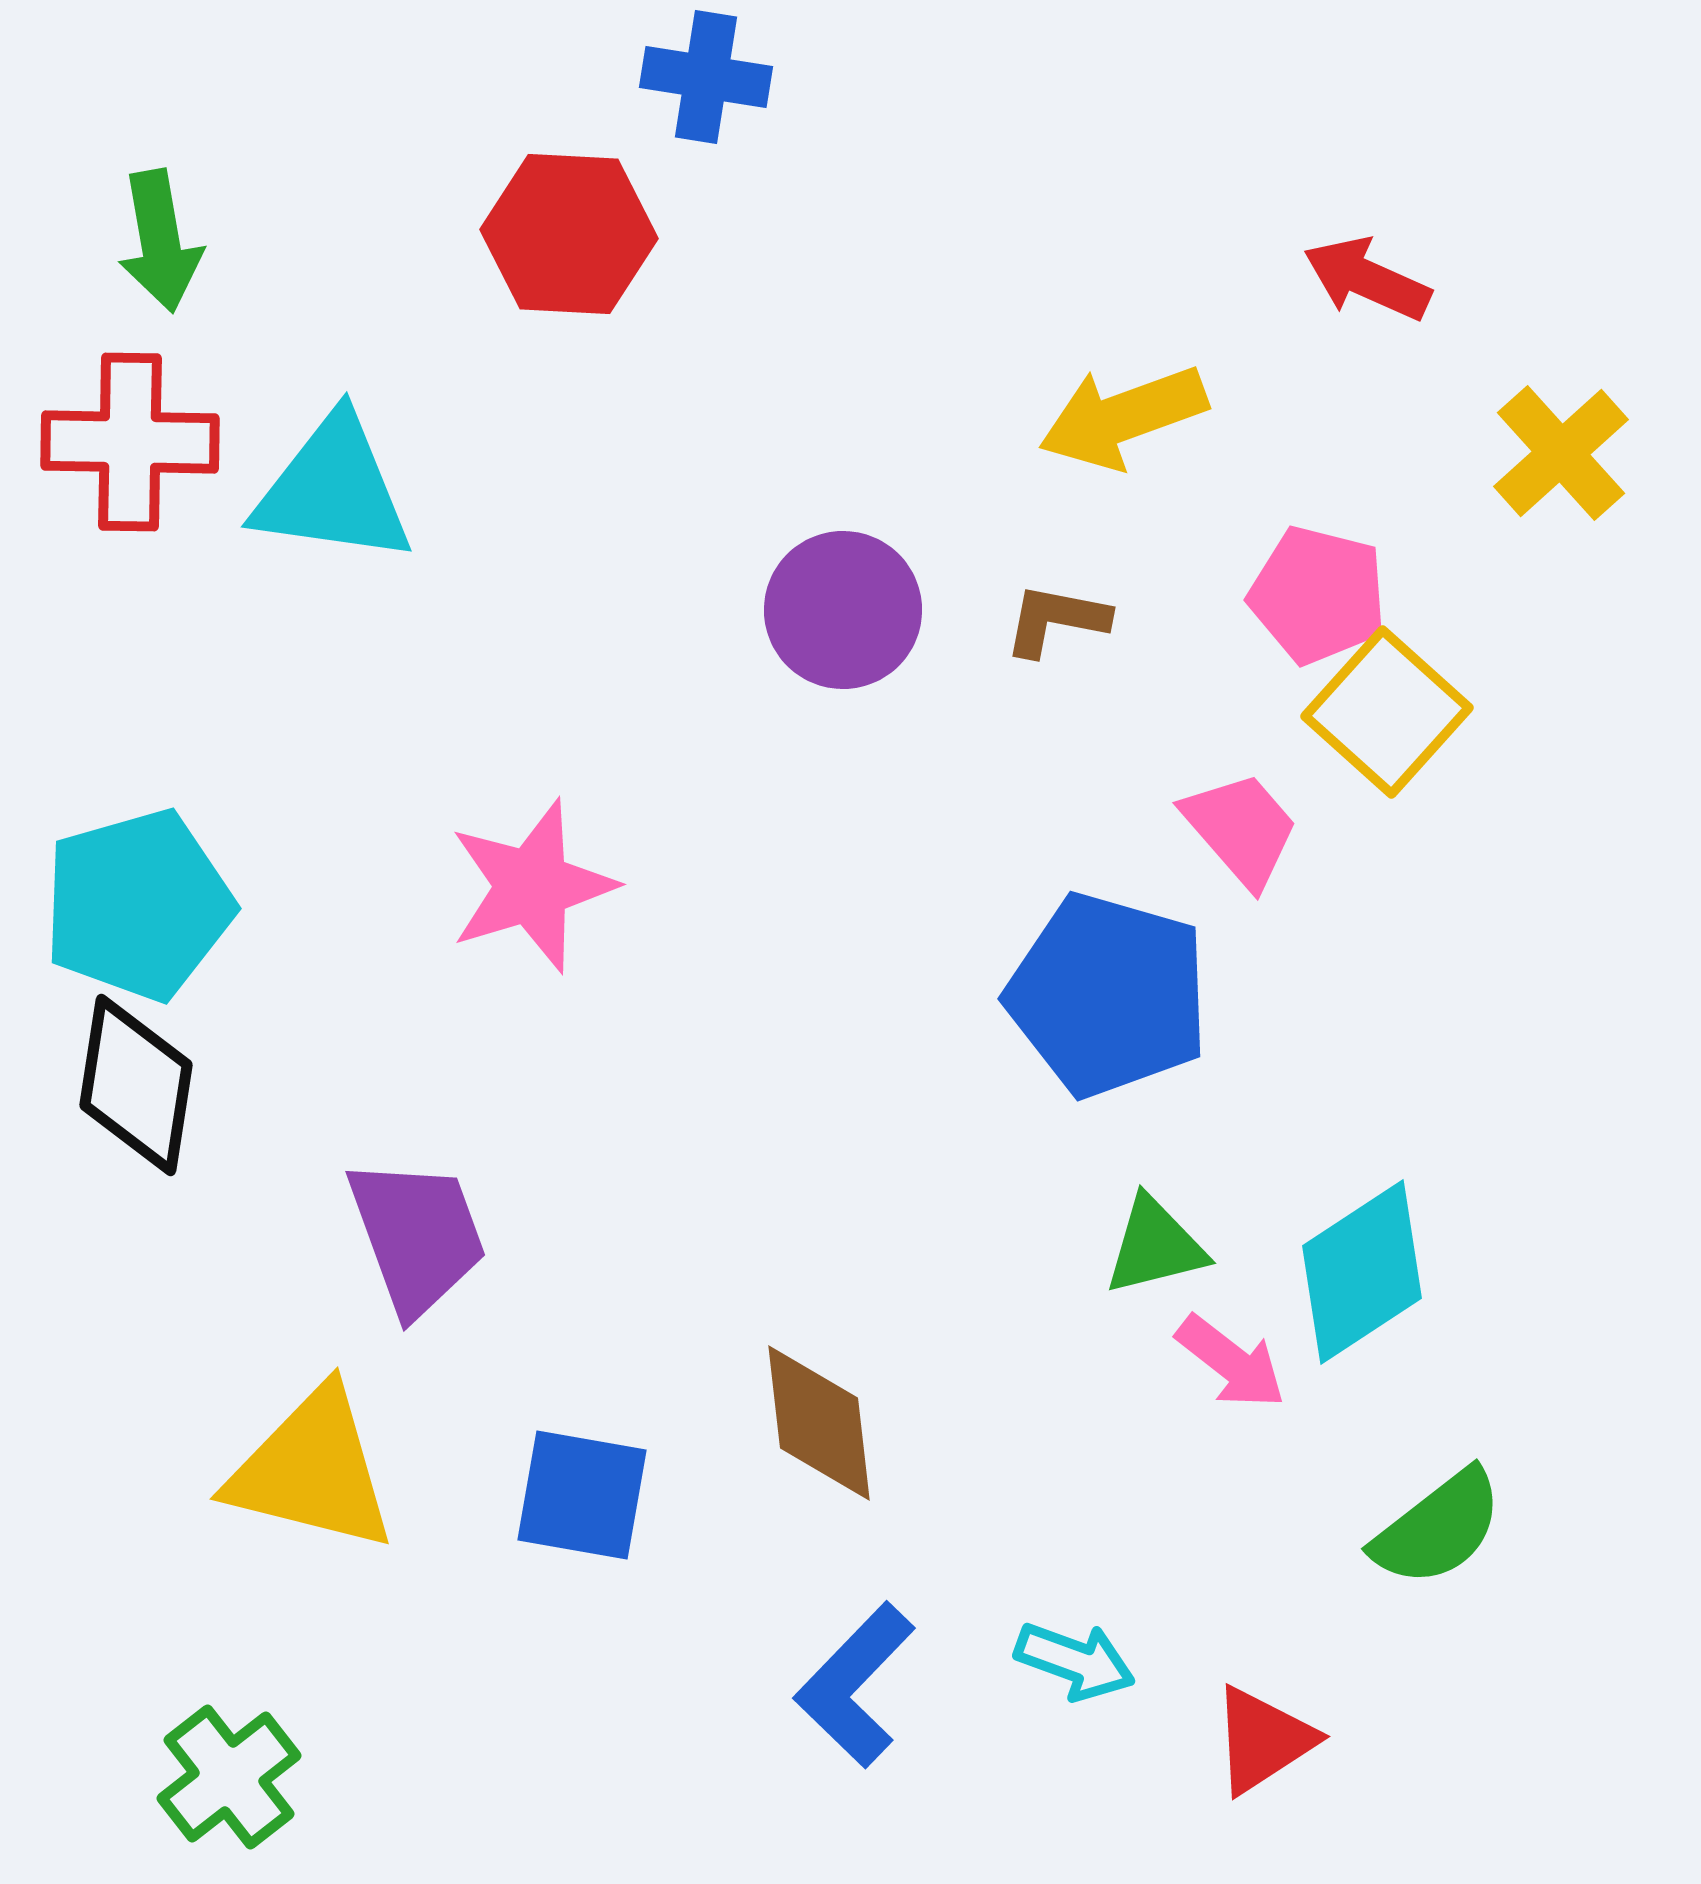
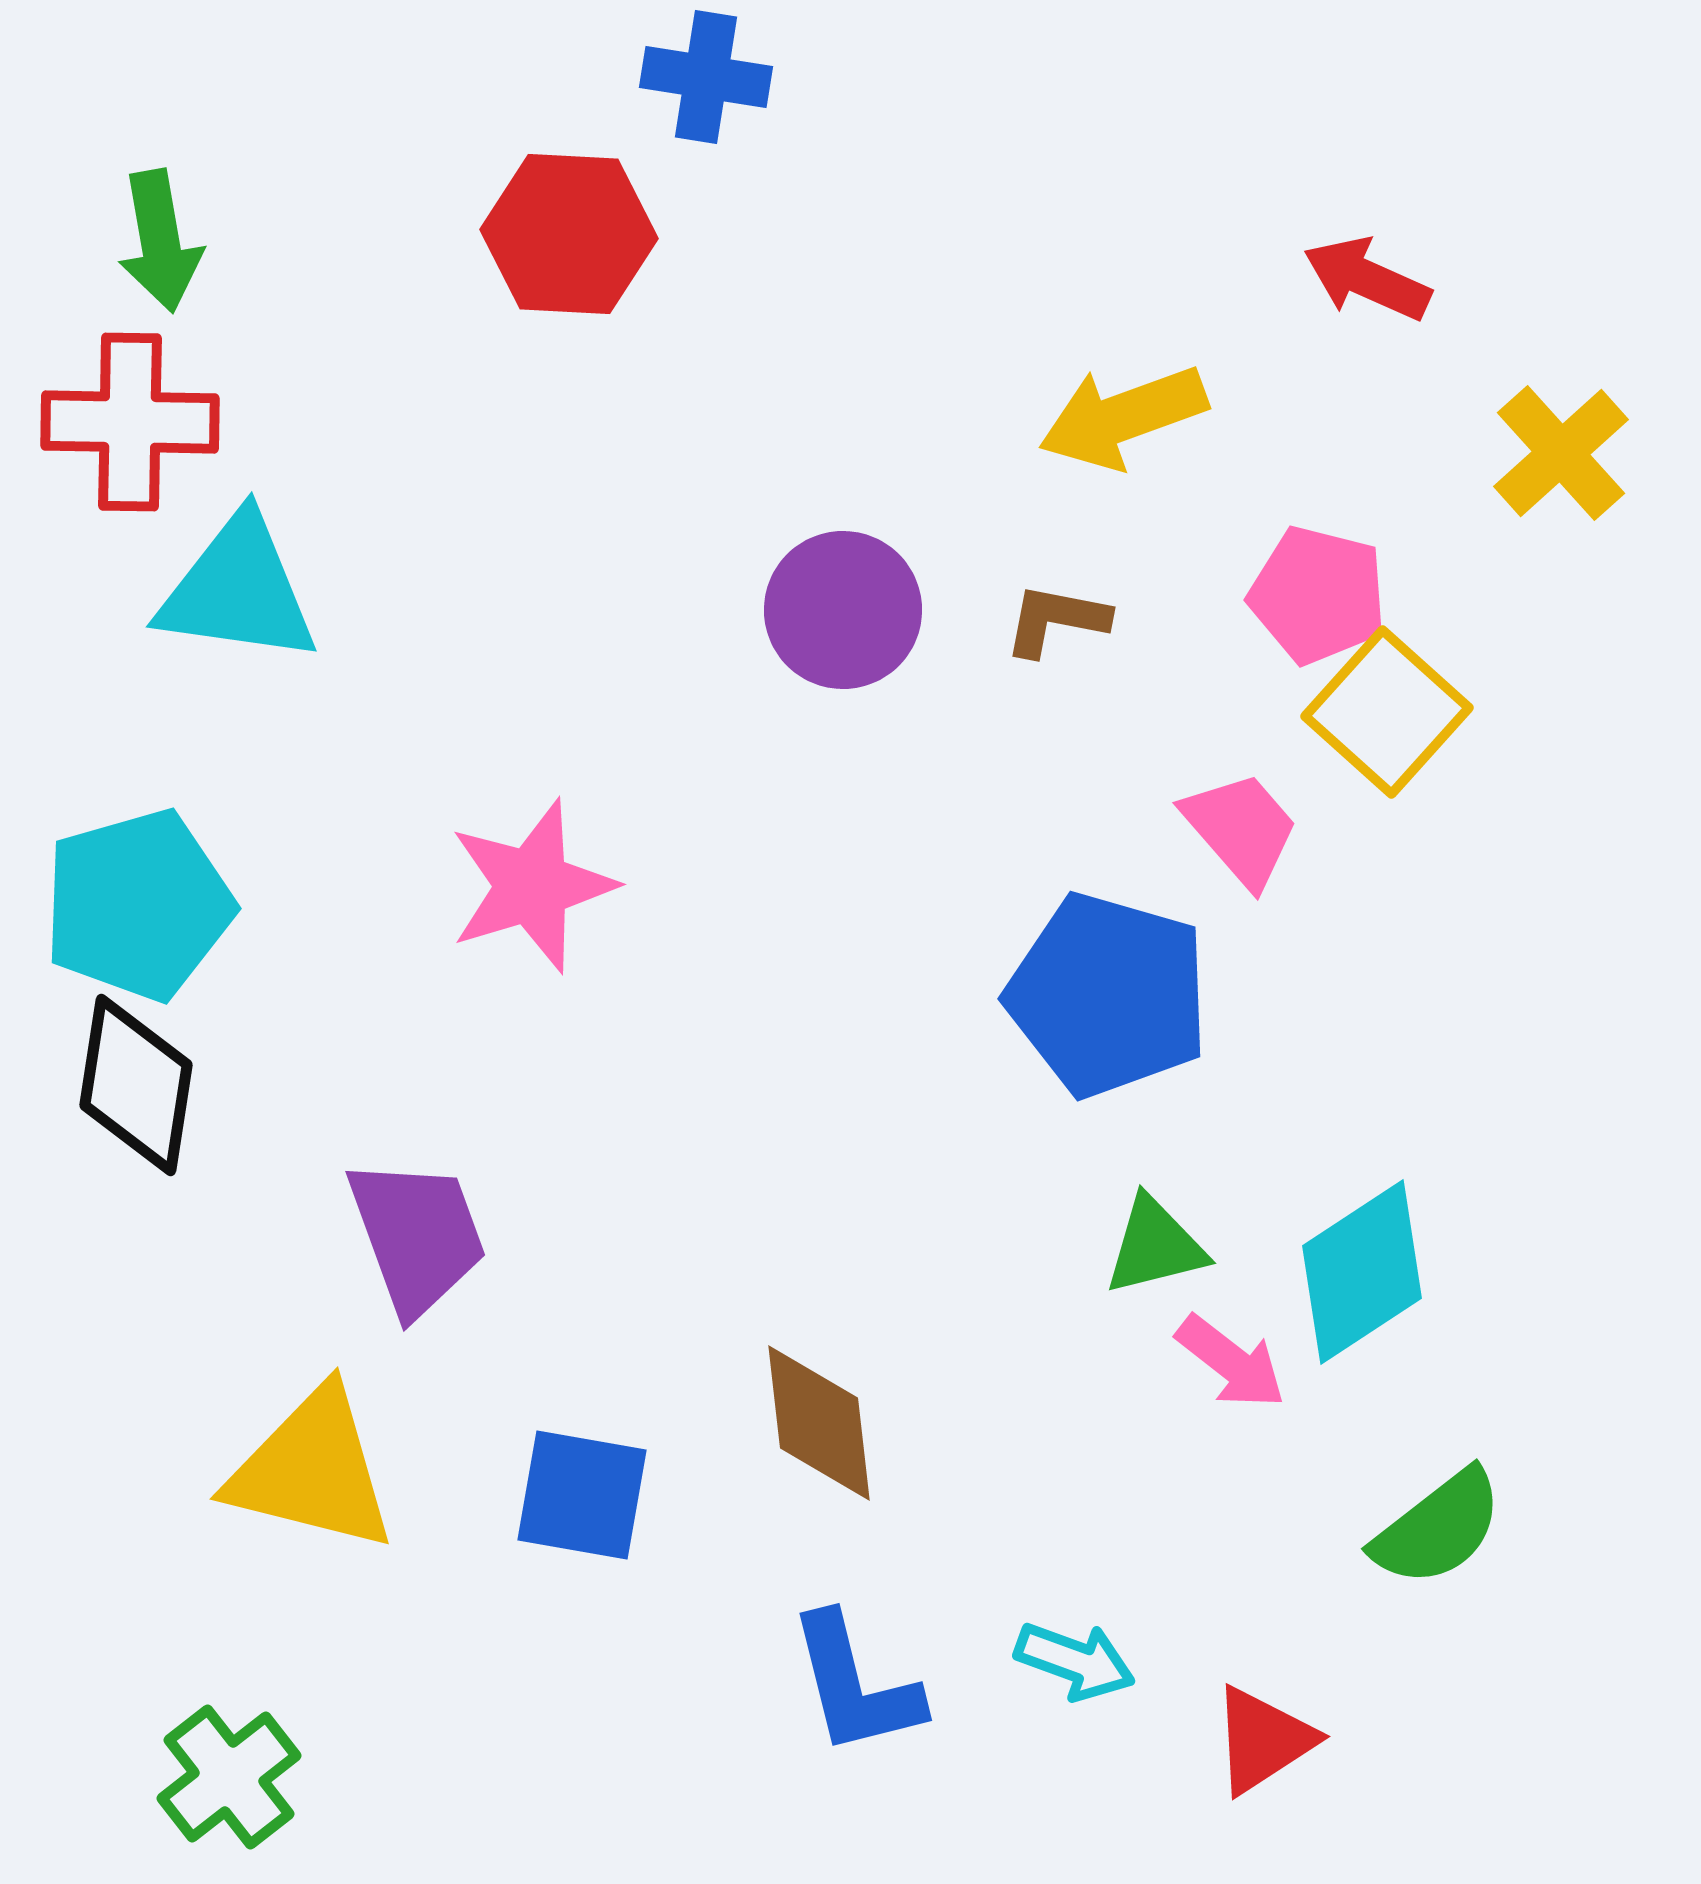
red cross: moved 20 px up
cyan triangle: moved 95 px left, 100 px down
blue L-shape: rotated 58 degrees counterclockwise
